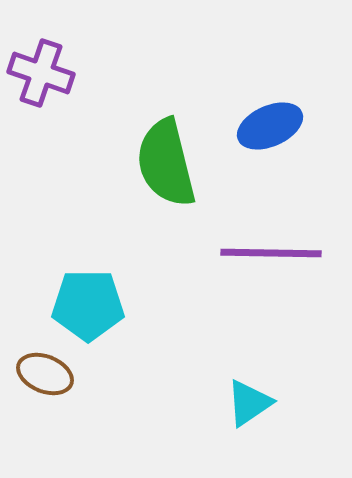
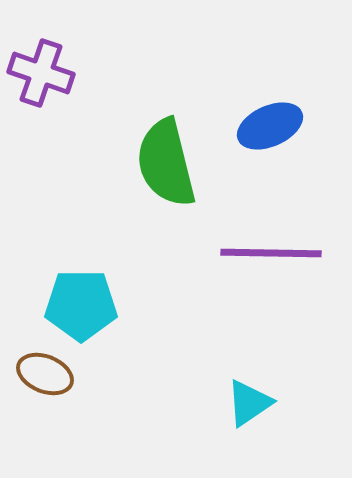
cyan pentagon: moved 7 px left
